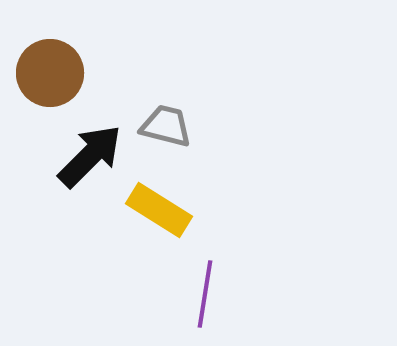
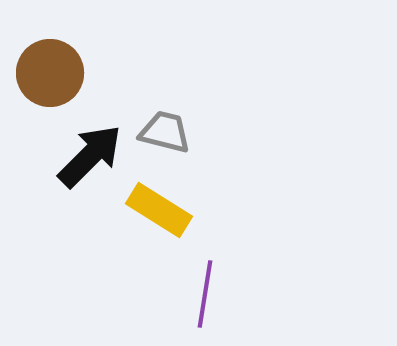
gray trapezoid: moved 1 px left, 6 px down
